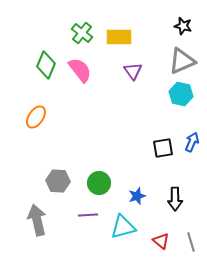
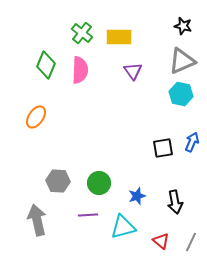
pink semicircle: rotated 40 degrees clockwise
black arrow: moved 3 px down; rotated 10 degrees counterclockwise
gray line: rotated 42 degrees clockwise
